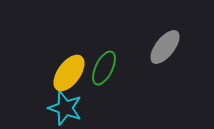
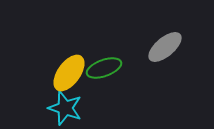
gray ellipse: rotated 12 degrees clockwise
green ellipse: rotated 44 degrees clockwise
